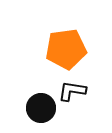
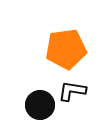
black circle: moved 1 px left, 3 px up
